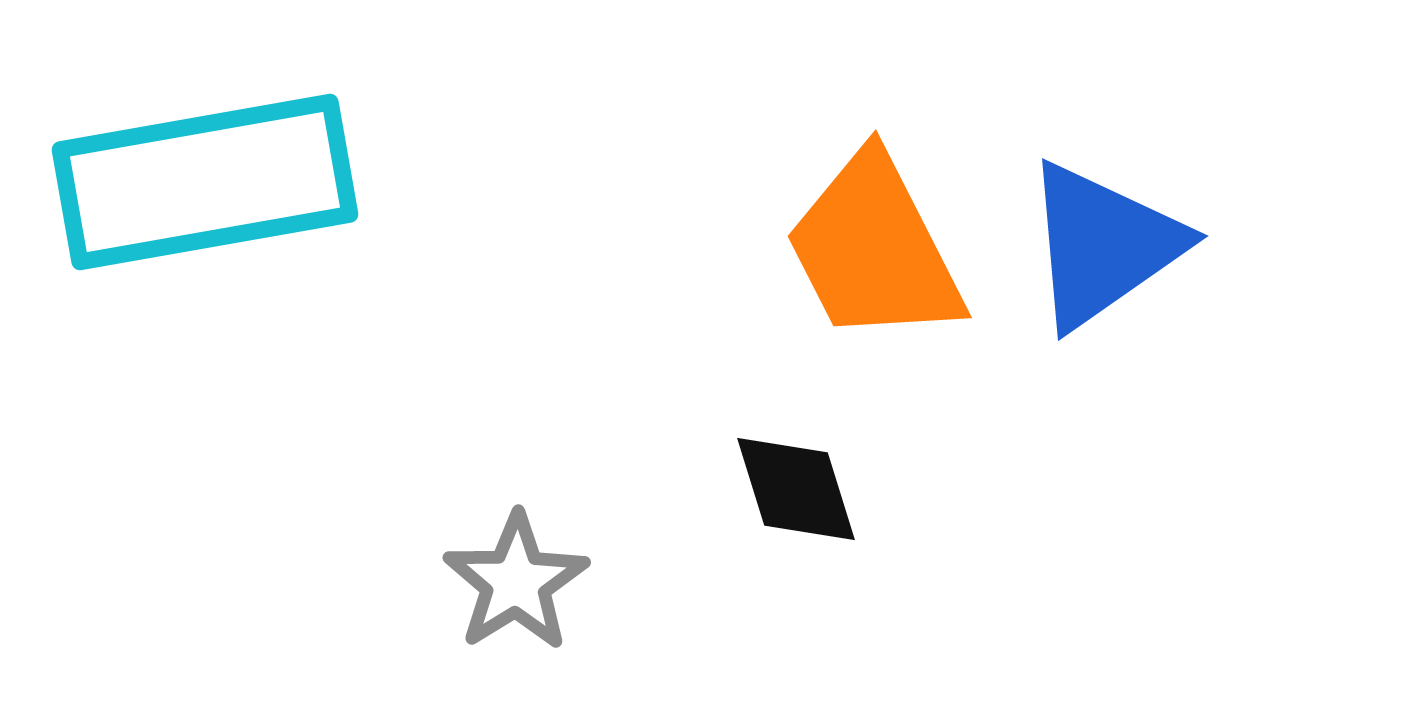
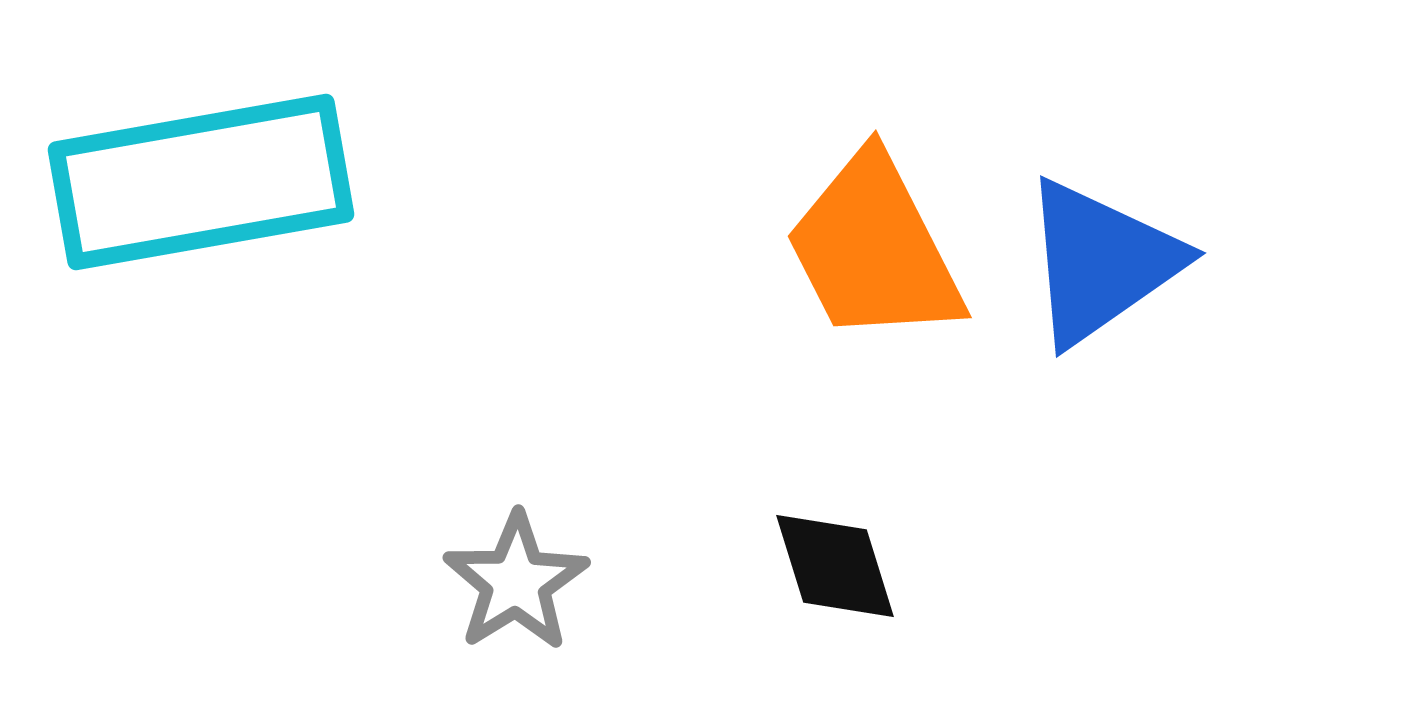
cyan rectangle: moved 4 px left
blue triangle: moved 2 px left, 17 px down
black diamond: moved 39 px right, 77 px down
